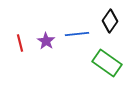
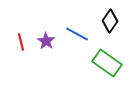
blue line: rotated 35 degrees clockwise
red line: moved 1 px right, 1 px up
